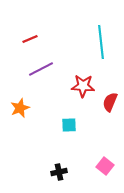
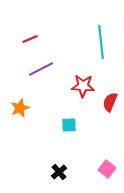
pink square: moved 2 px right, 3 px down
black cross: rotated 28 degrees counterclockwise
